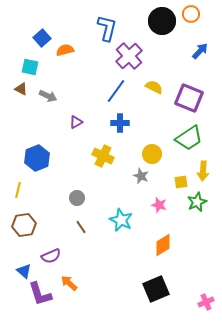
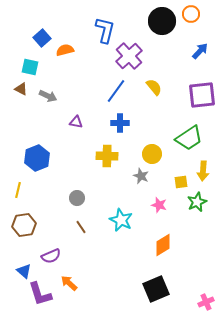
blue L-shape: moved 2 px left, 2 px down
yellow semicircle: rotated 24 degrees clockwise
purple square: moved 13 px right, 3 px up; rotated 28 degrees counterclockwise
purple triangle: rotated 40 degrees clockwise
yellow cross: moved 4 px right; rotated 25 degrees counterclockwise
